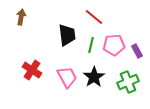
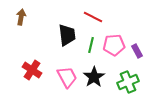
red line: moved 1 px left; rotated 12 degrees counterclockwise
